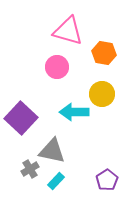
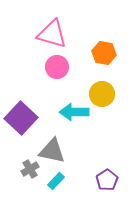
pink triangle: moved 16 px left, 3 px down
